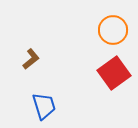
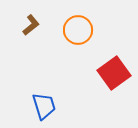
orange circle: moved 35 px left
brown L-shape: moved 34 px up
